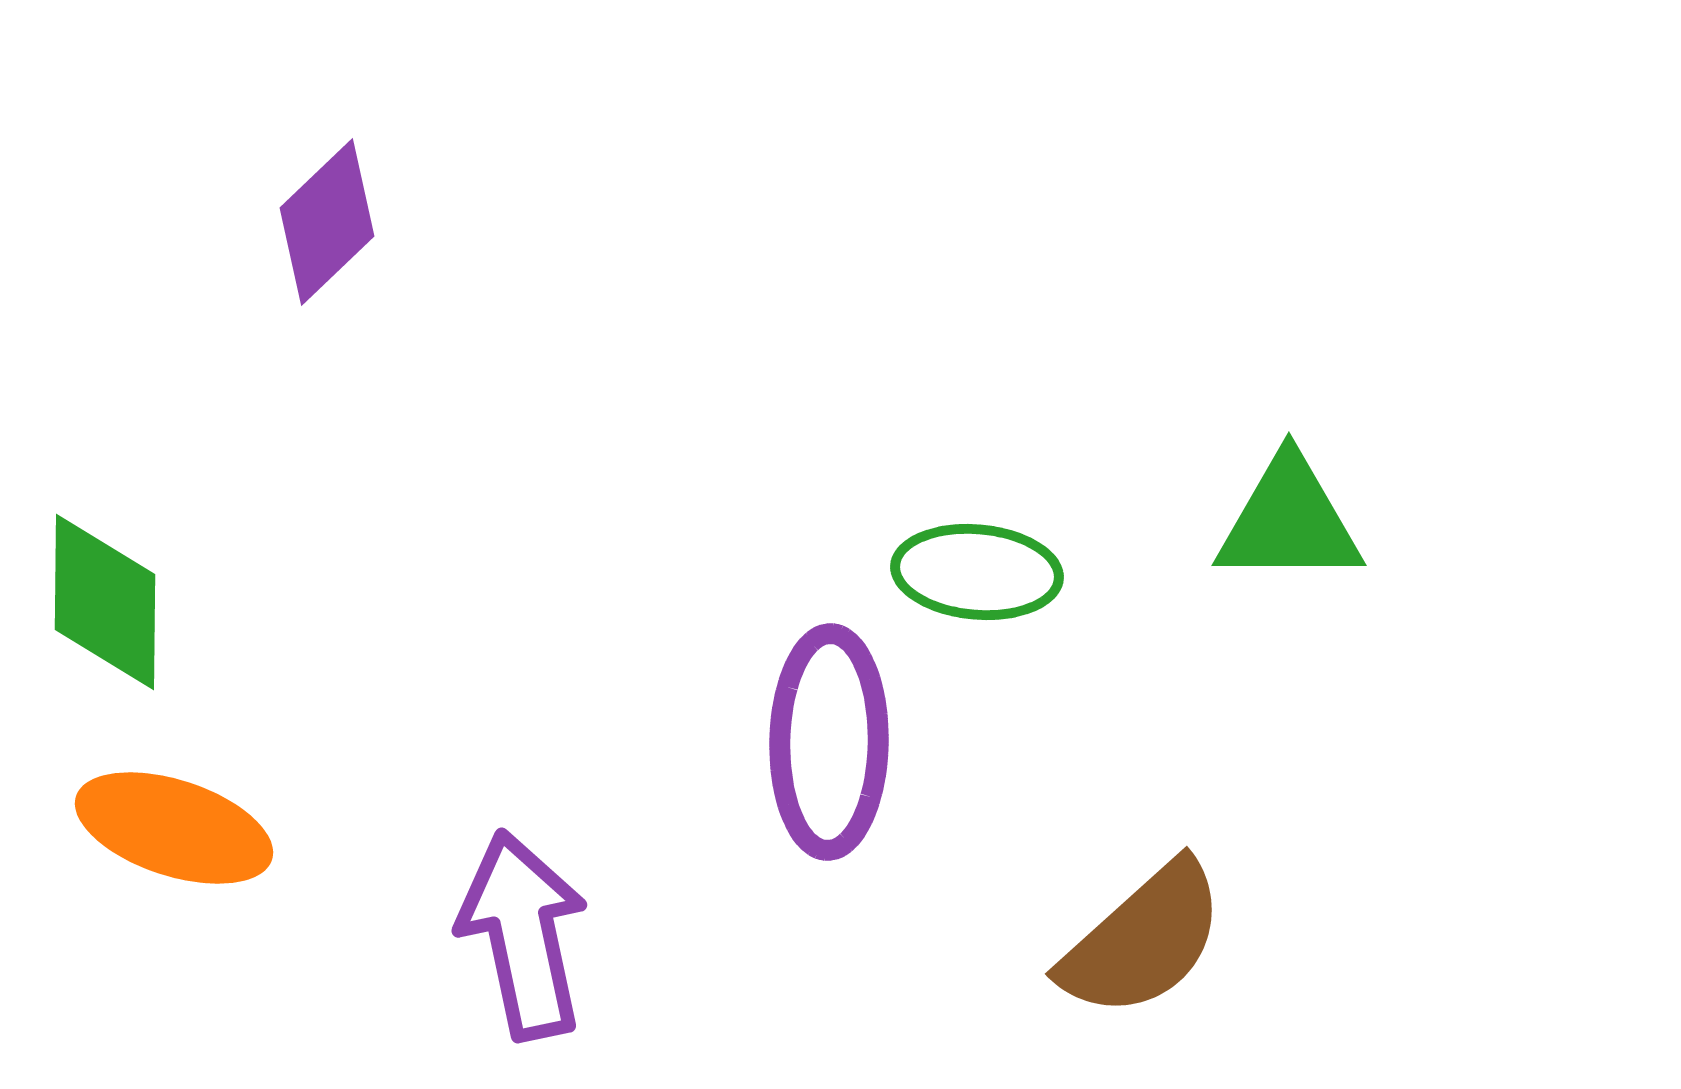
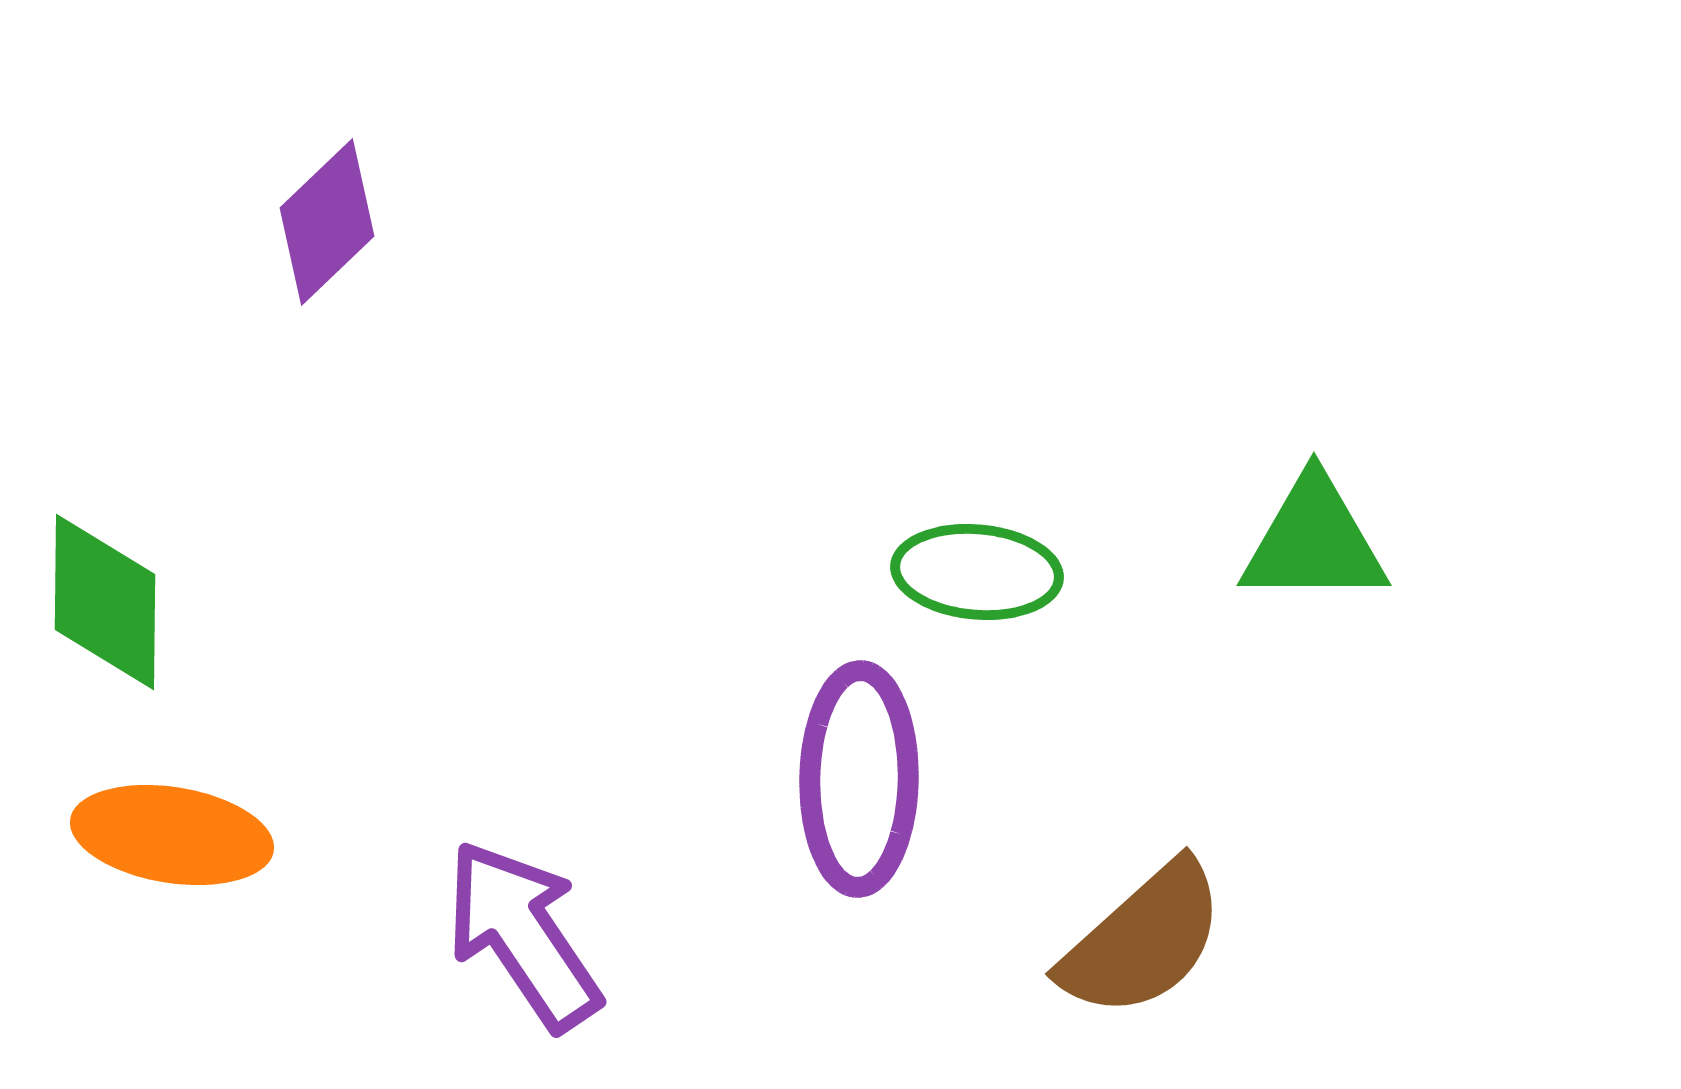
green triangle: moved 25 px right, 20 px down
purple ellipse: moved 30 px right, 37 px down
orange ellipse: moved 2 px left, 7 px down; rotated 9 degrees counterclockwise
purple arrow: rotated 22 degrees counterclockwise
